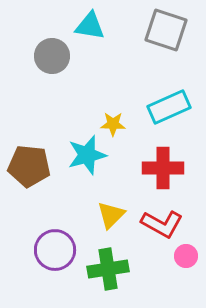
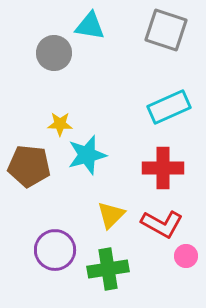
gray circle: moved 2 px right, 3 px up
yellow star: moved 53 px left
